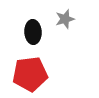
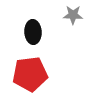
gray star: moved 8 px right, 4 px up; rotated 18 degrees clockwise
